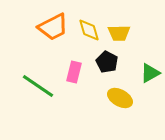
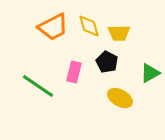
yellow diamond: moved 4 px up
